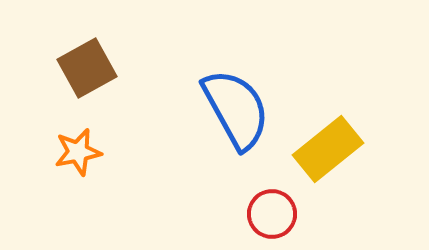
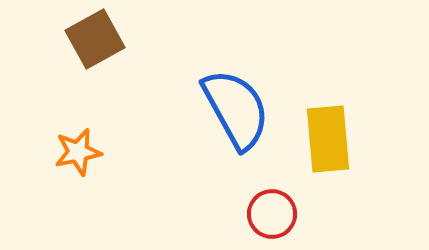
brown square: moved 8 px right, 29 px up
yellow rectangle: moved 10 px up; rotated 56 degrees counterclockwise
